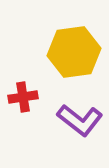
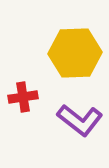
yellow hexagon: moved 1 px right, 1 px down; rotated 6 degrees clockwise
